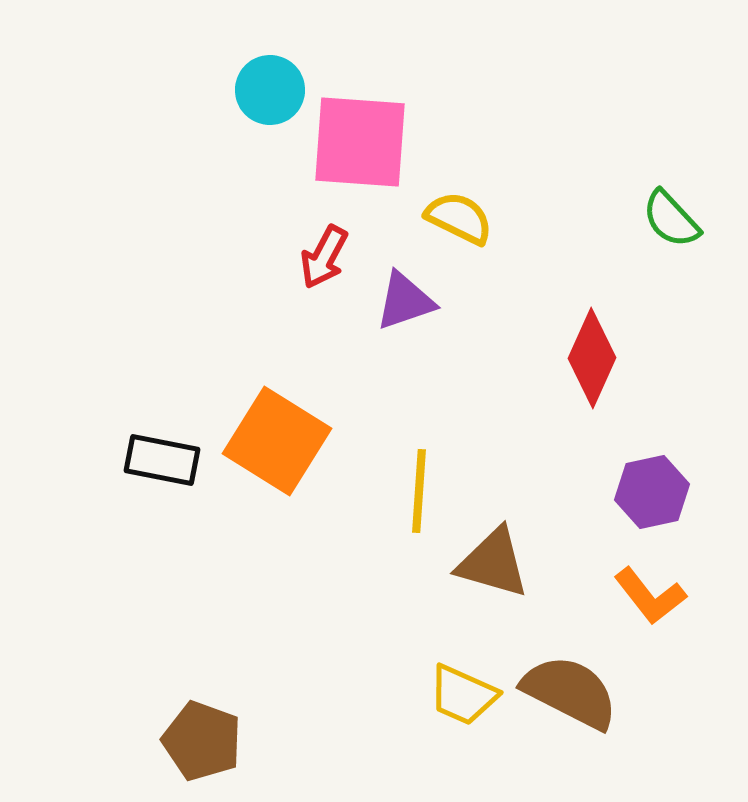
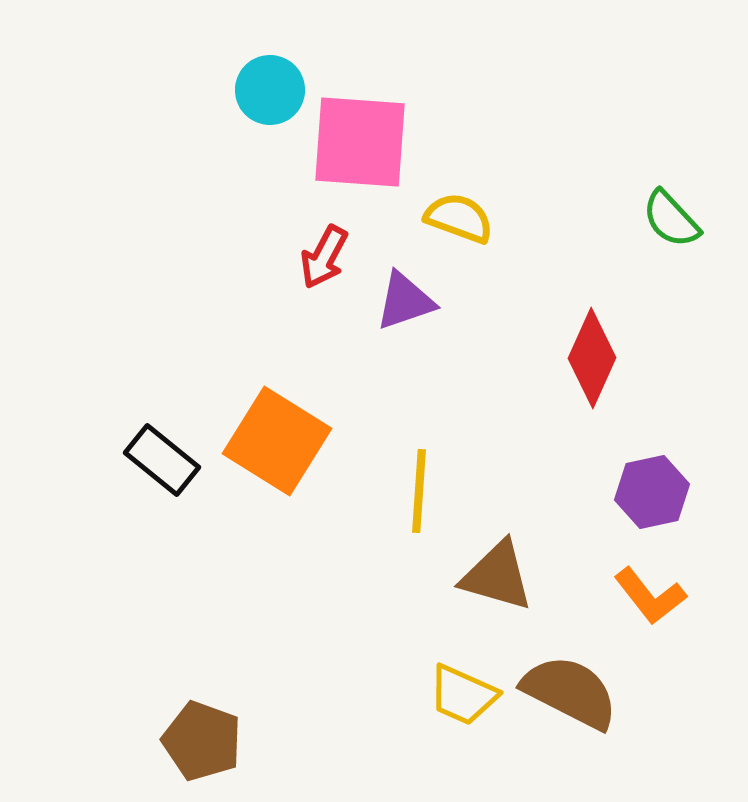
yellow semicircle: rotated 6 degrees counterclockwise
black rectangle: rotated 28 degrees clockwise
brown triangle: moved 4 px right, 13 px down
